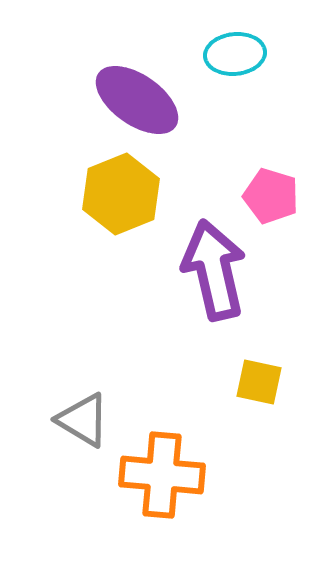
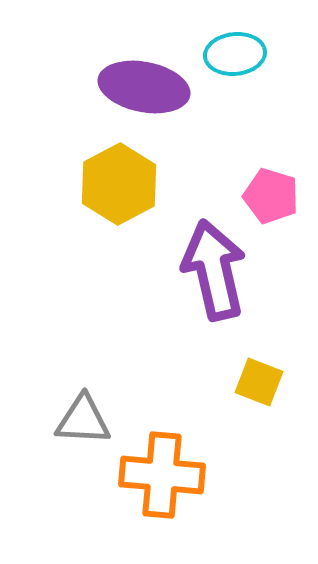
purple ellipse: moved 7 px right, 13 px up; rotated 24 degrees counterclockwise
yellow hexagon: moved 2 px left, 10 px up; rotated 6 degrees counterclockwise
yellow square: rotated 9 degrees clockwise
gray triangle: rotated 28 degrees counterclockwise
